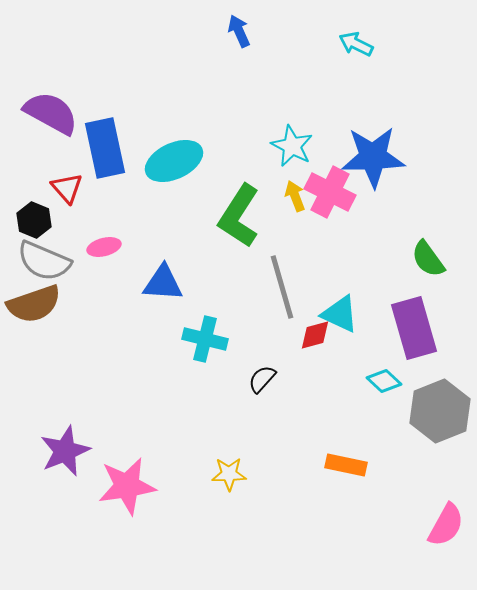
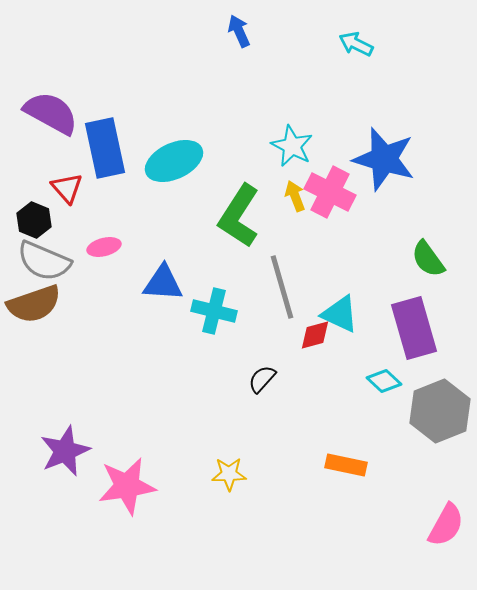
blue star: moved 11 px right, 2 px down; rotated 18 degrees clockwise
cyan cross: moved 9 px right, 28 px up
